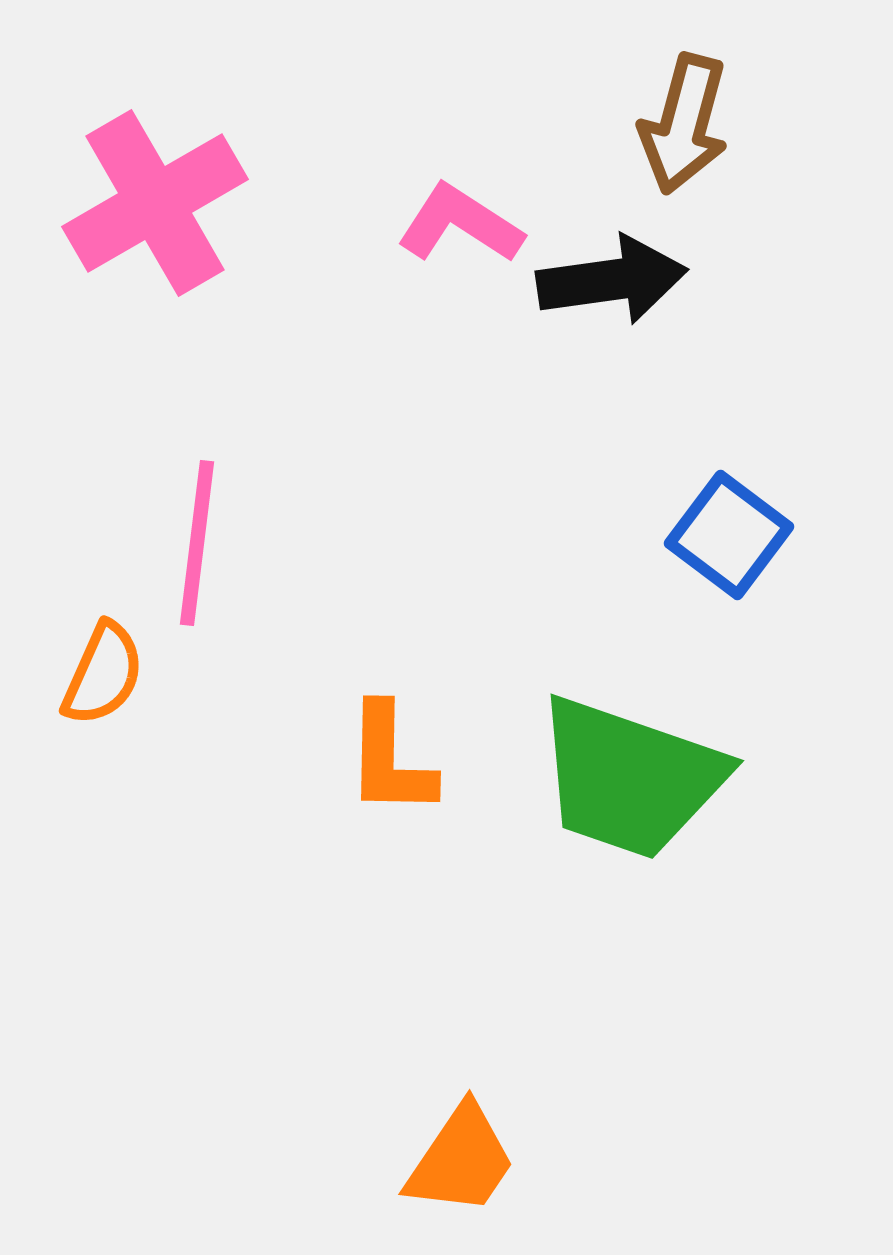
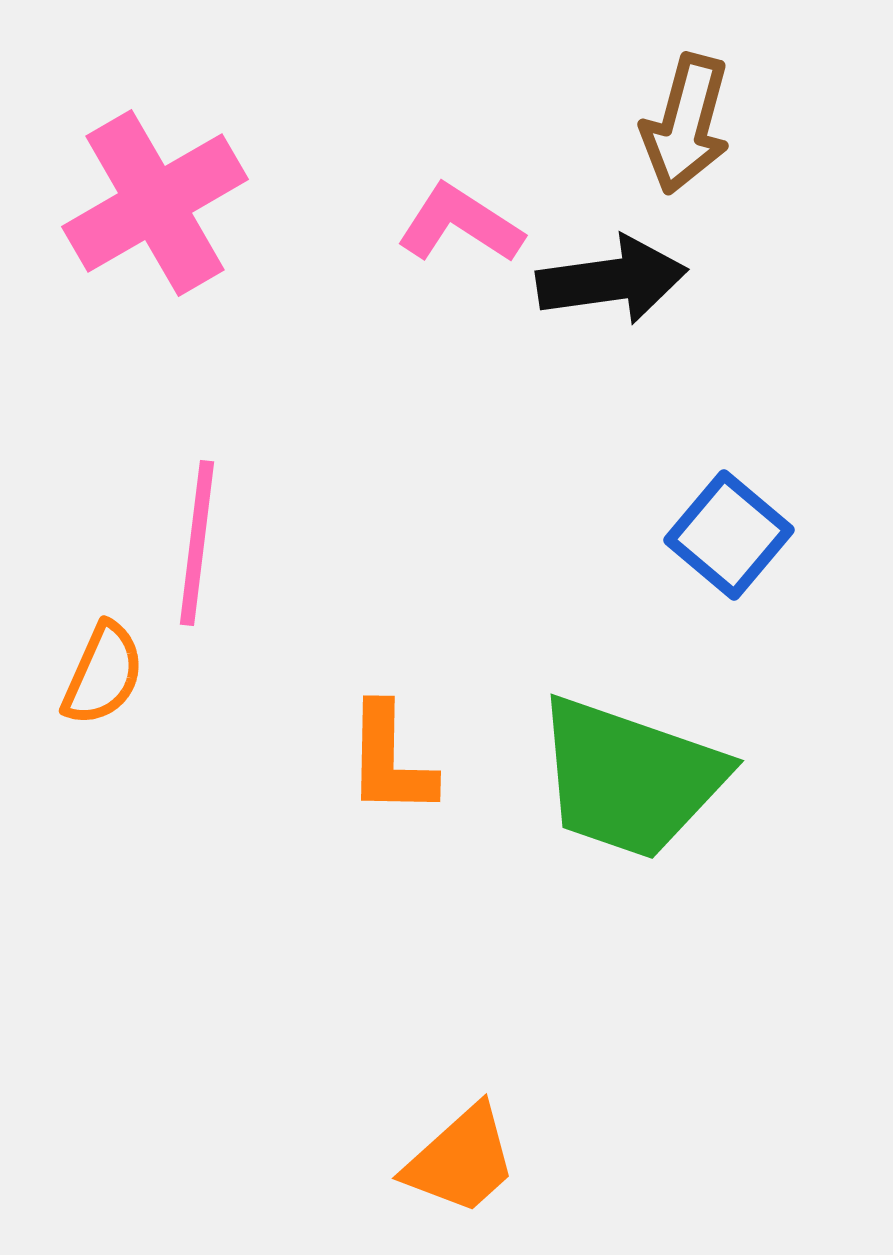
brown arrow: moved 2 px right
blue square: rotated 3 degrees clockwise
orange trapezoid: rotated 14 degrees clockwise
